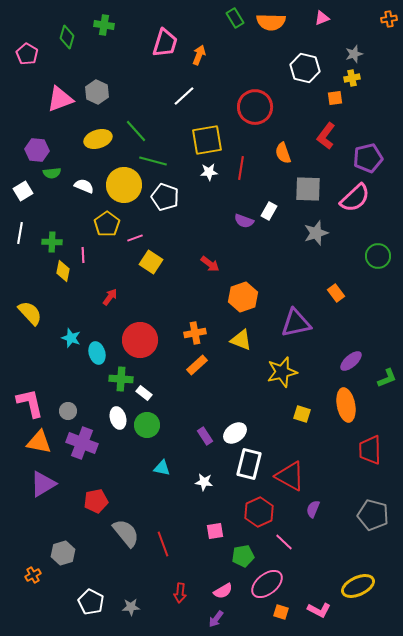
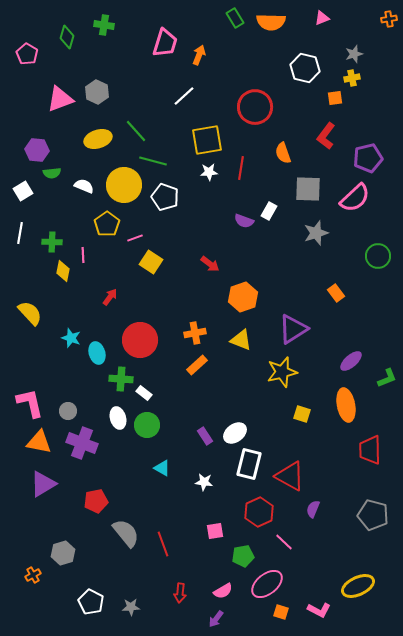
purple triangle at (296, 323): moved 3 px left, 6 px down; rotated 20 degrees counterclockwise
cyan triangle at (162, 468): rotated 18 degrees clockwise
